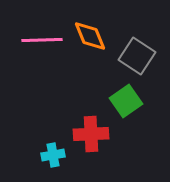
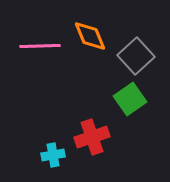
pink line: moved 2 px left, 6 px down
gray square: moved 1 px left; rotated 15 degrees clockwise
green square: moved 4 px right, 2 px up
red cross: moved 1 px right, 3 px down; rotated 16 degrees counterclockwise
